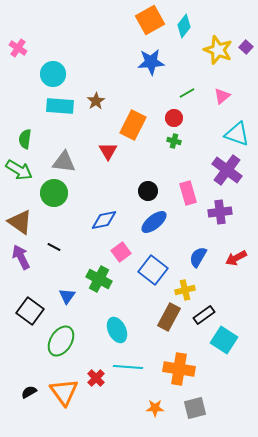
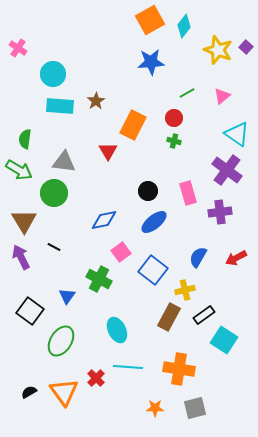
cyan triangle at (237, 134): rotated 16 degrees clockwise
brown triangle at (20, 222): moved 4 px right, 1 px up; rotated 24 degrees clockwise
